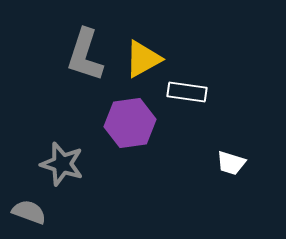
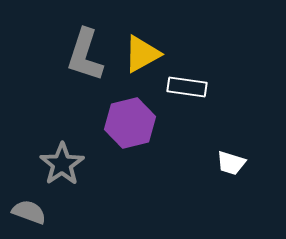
yellow triangle: moved 1 px left, 5 px up
white rectangle: moved 5 px up
purple hexagon: rotated 6 degrees counterclockwise
gray star: rotated 21 degrees clockwise
